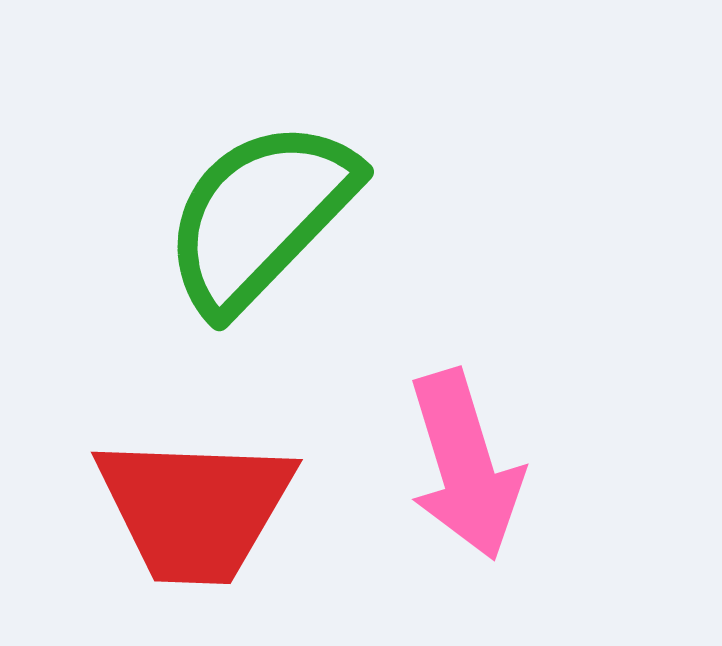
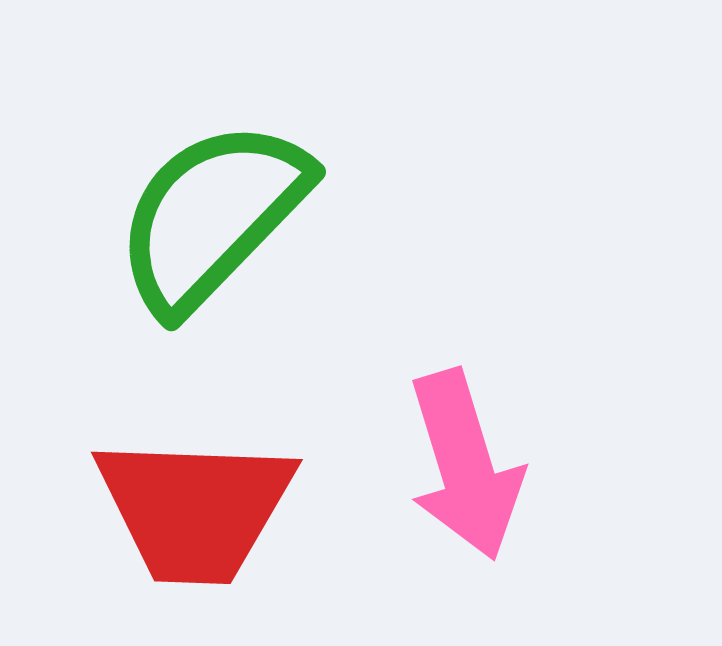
green semicircle: moved 48 px left
